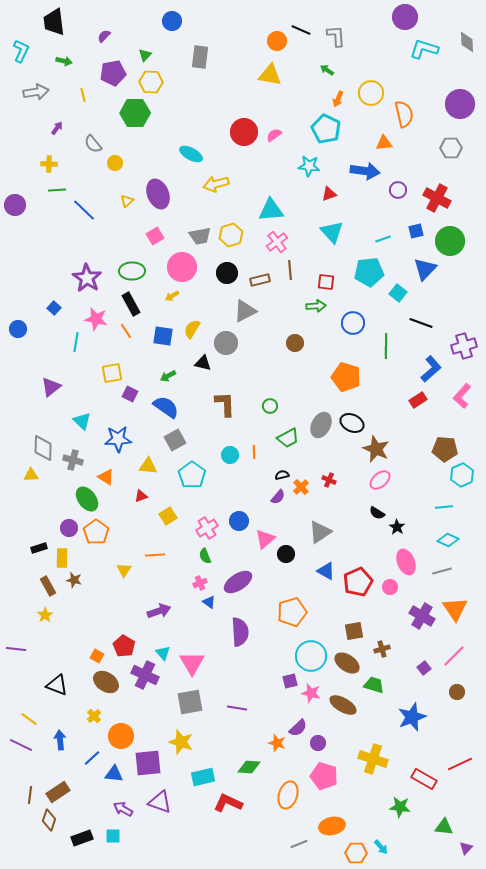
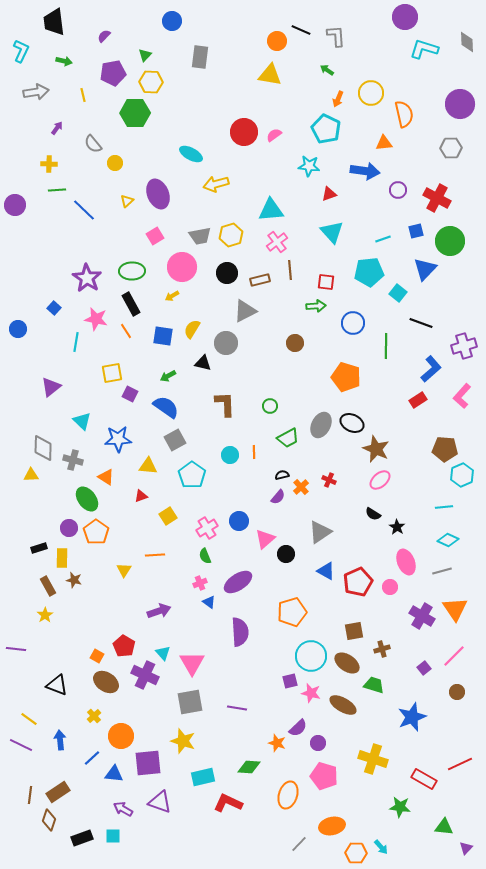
black semicircle at (377, 513): moved 4 px left, 1 px down
yellow star at (181, 742): moved 2 px right, 1 px up
gray line at (299, 844): rotated 24 degrees counterclockwise
